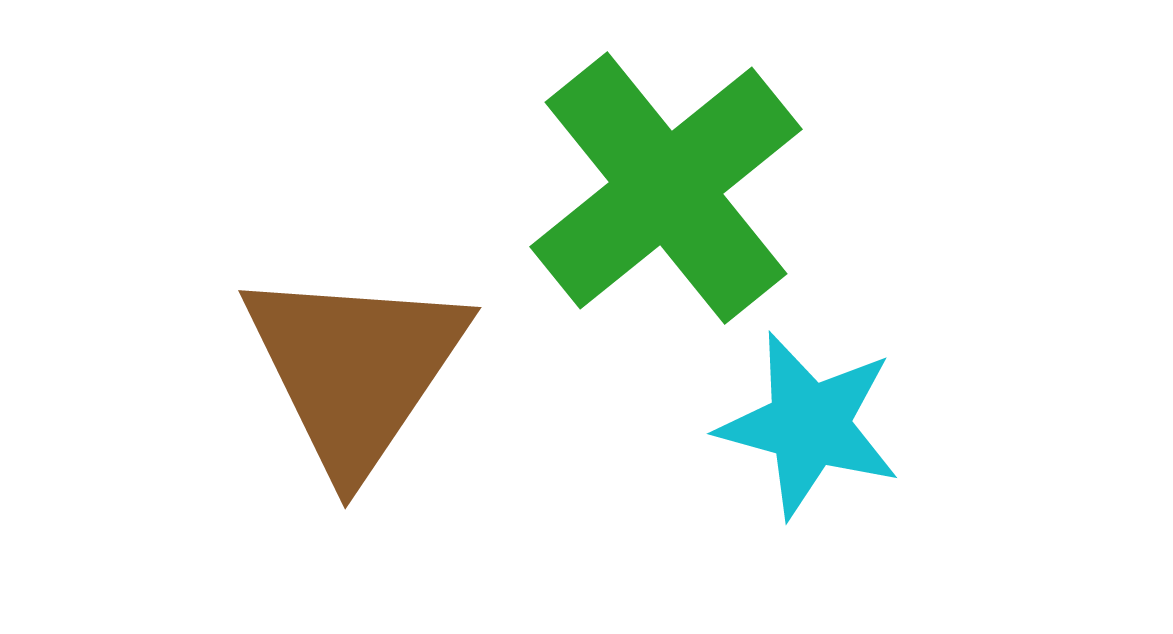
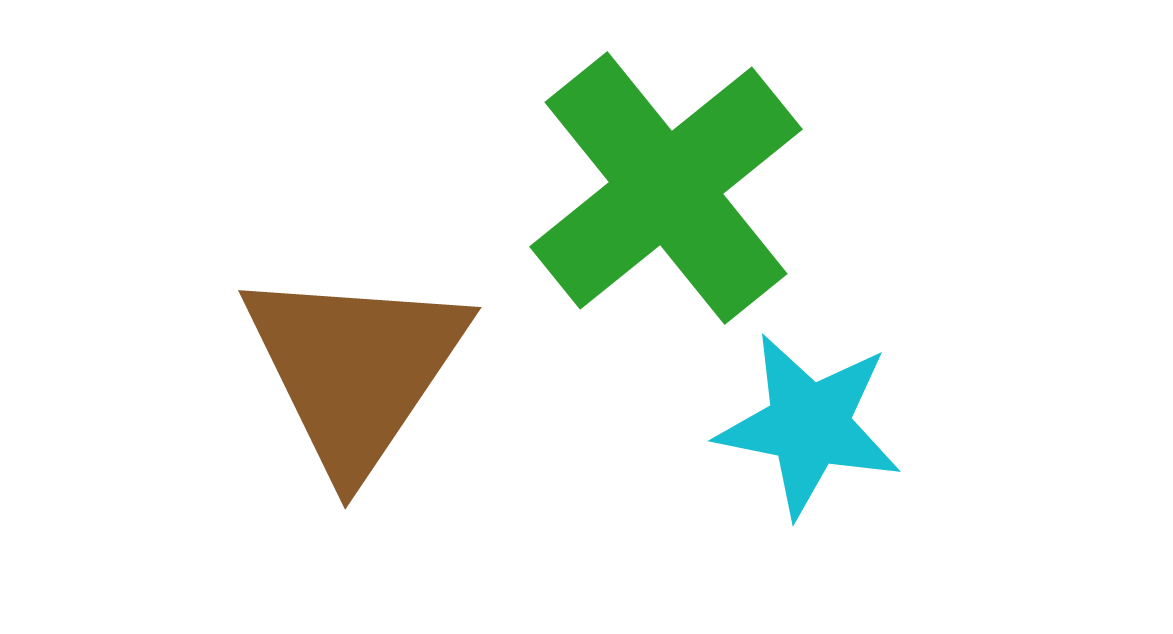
cyan star: rotated 4 degrees counterclockwise
